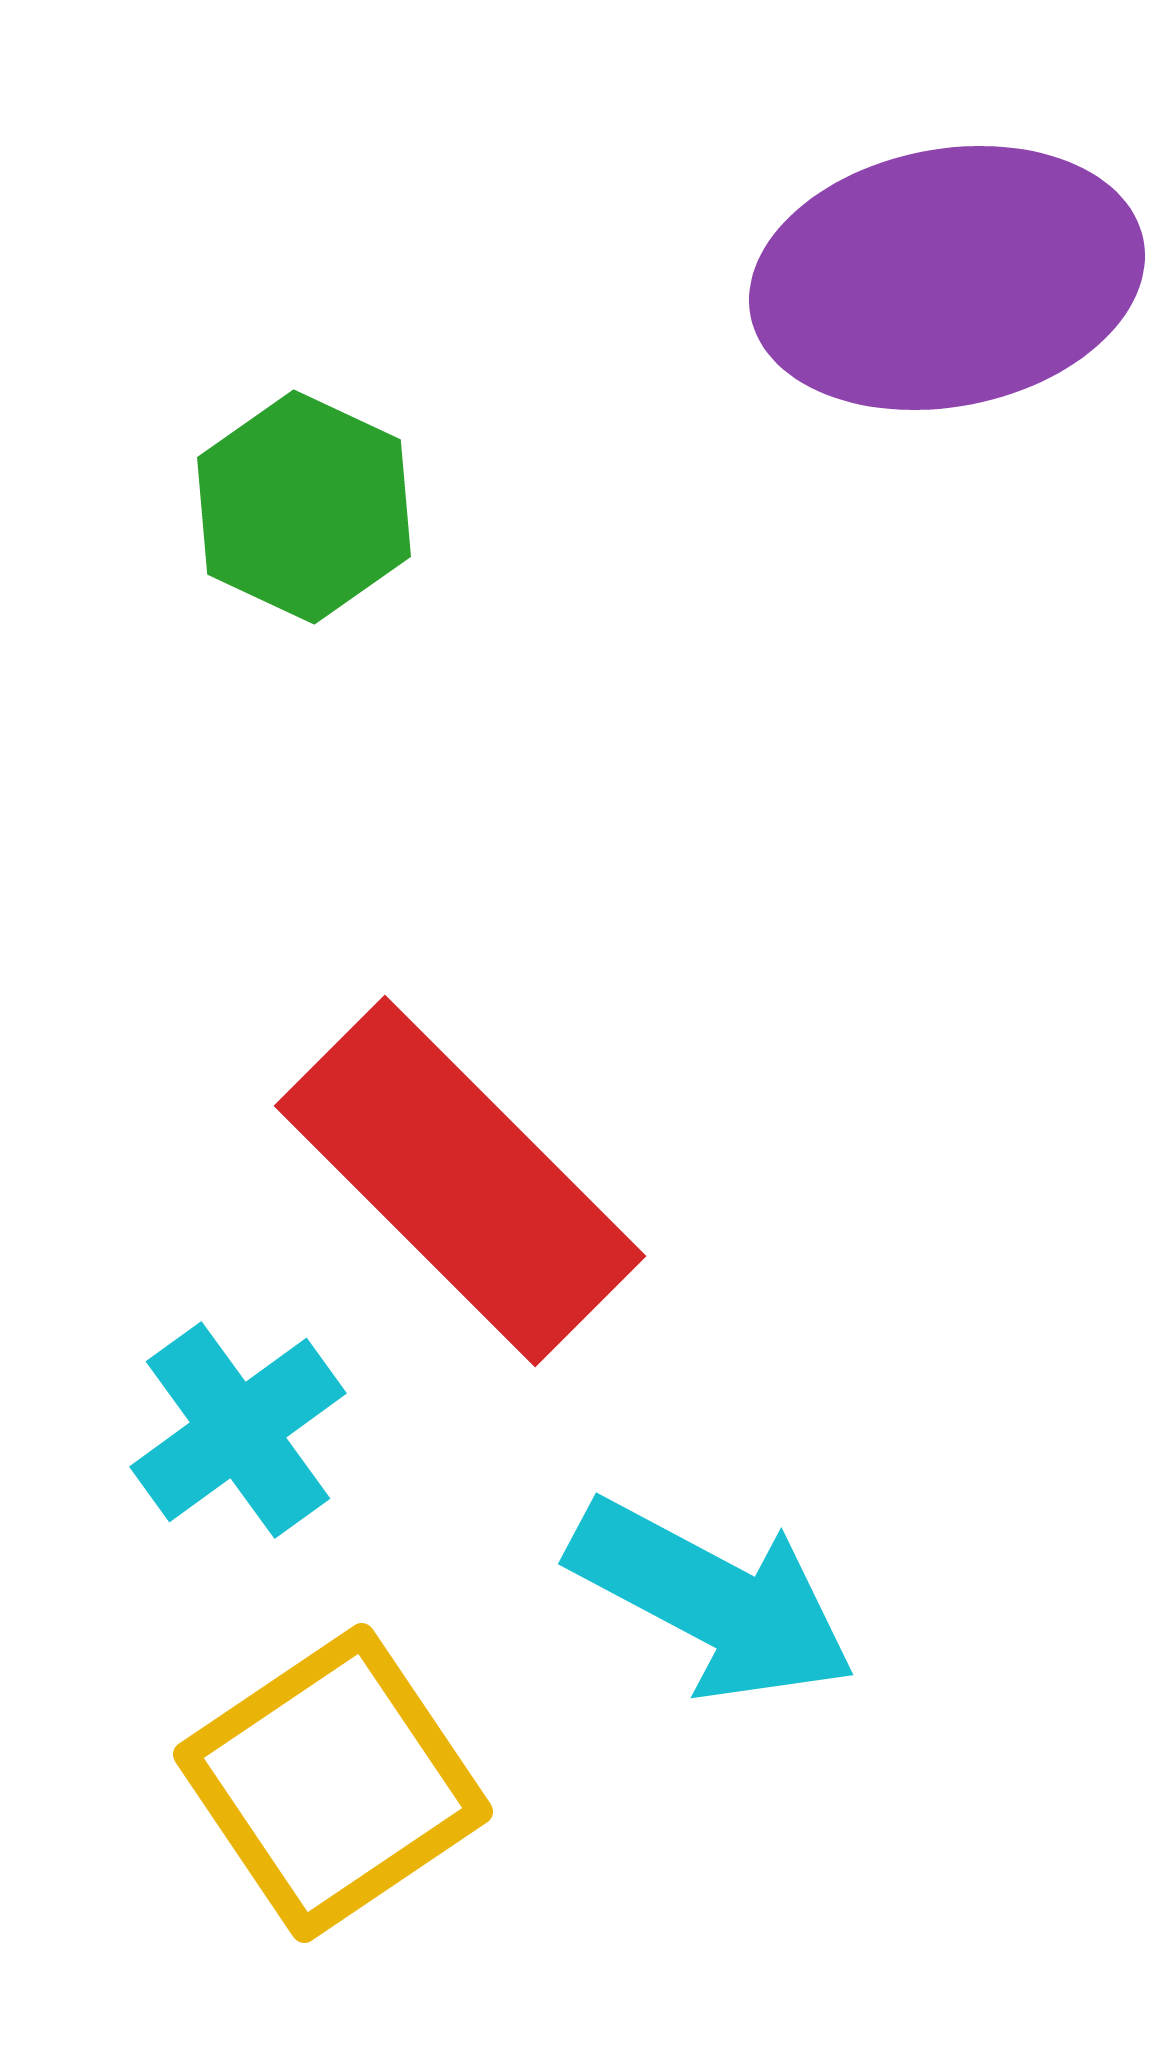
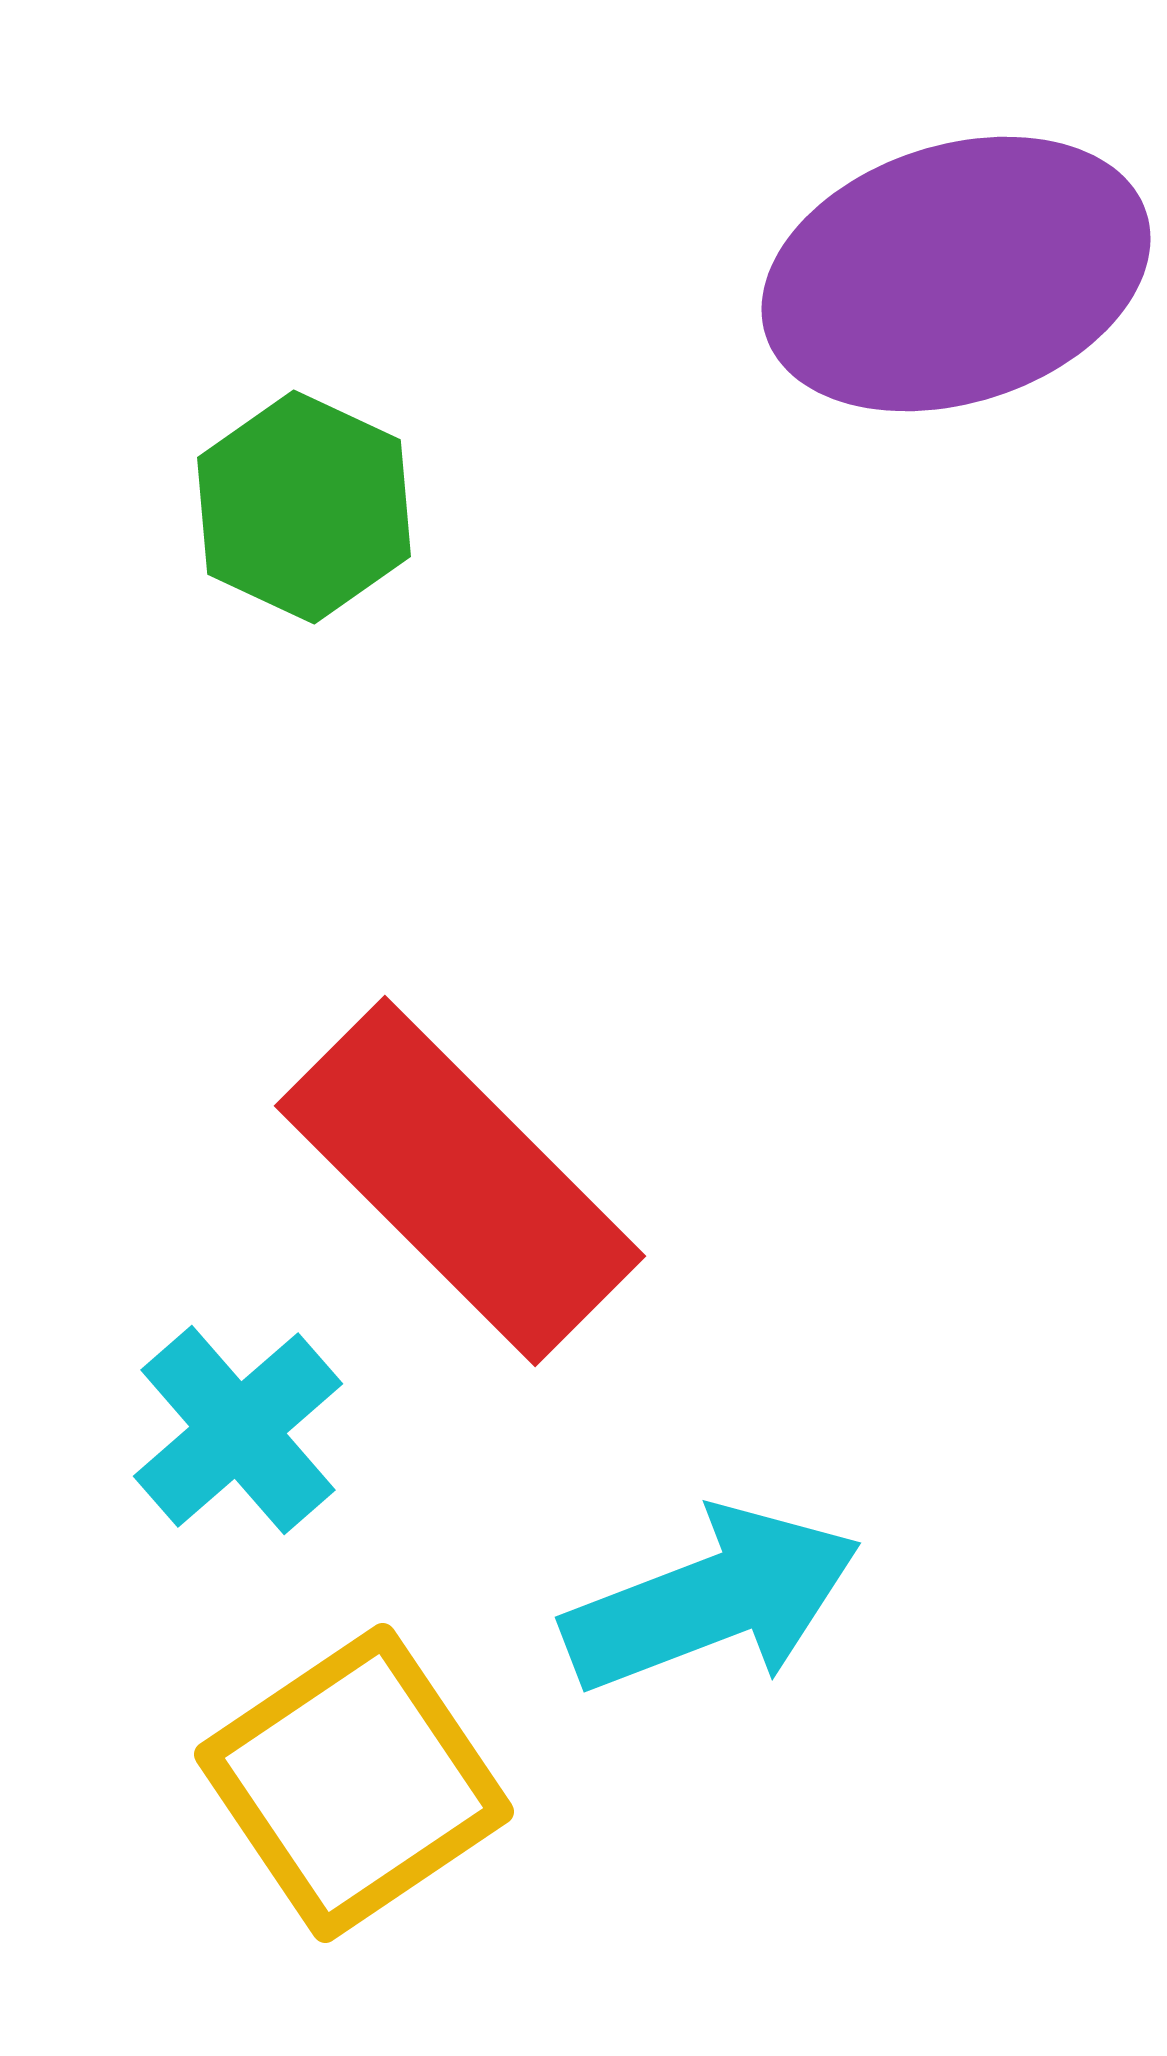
purple ellipse: moved 9 px right, 4 px up; rotated 7 degrees counterclockwise
cyan cross: rotated 5 degrees counterclockwise
cyan arrow: rotated 49 degrees counterclockwise
yellow square: moved 21 px right
